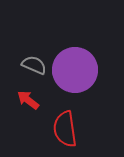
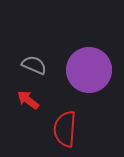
purple circle: moved 14 px right
red semicircle: rotated 12 degrees clockwise
